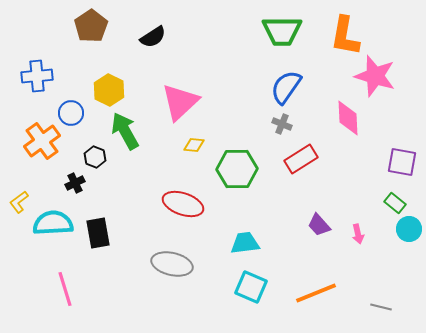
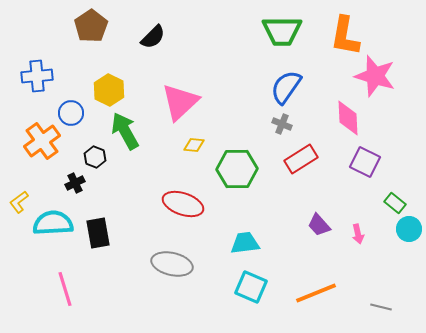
black semicircle: rotated 12 degrees counterclockwise
purple square: moved 37 px left; rotated 16 degrees clockwise
